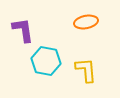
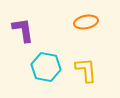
cyan hexagon: moved 6 px down
